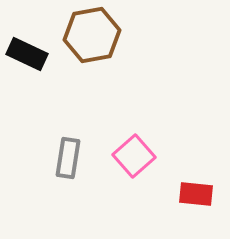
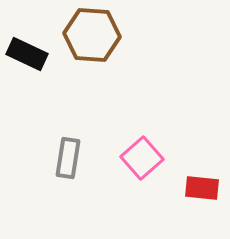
brown hexagon: rotated 14 degrees clockwise
pink square: moved 8 px right, 2 px down
red rectangle: moved 6 px right, 6 px up
